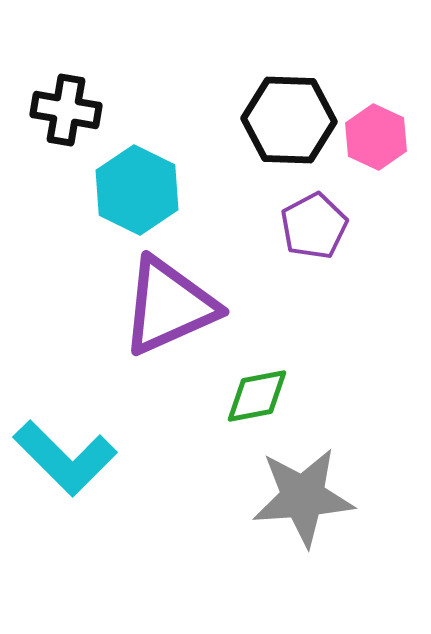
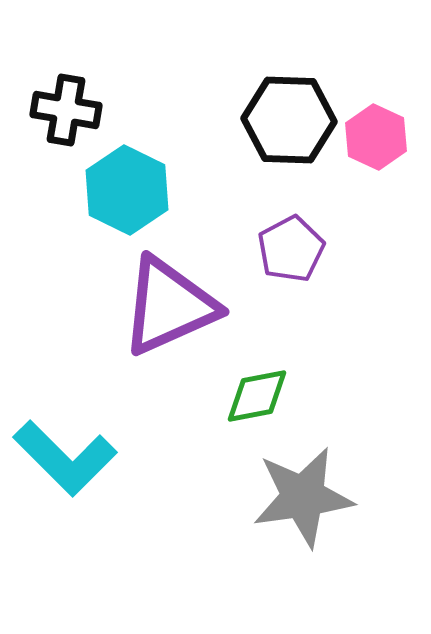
cyan hexagon: moved 10 px left
purple pentagon: moved 23 px left, 23 px down
gray star: rotated 4 degrees counterclockwise
